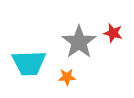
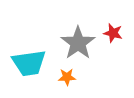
gray star: moved 1 px left, 1 px down
cyan trapezoid: rotated 6 degrees counterclockwise
